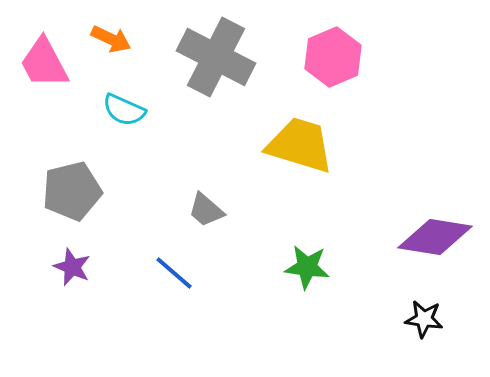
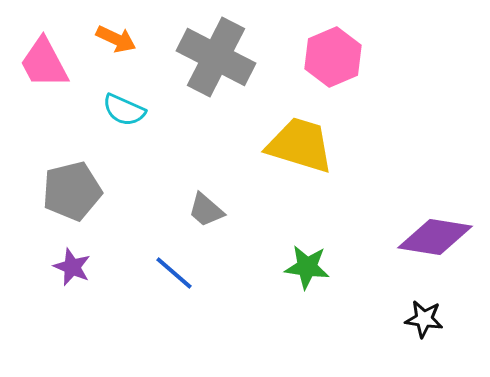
orange arrow: moved 5 px right
